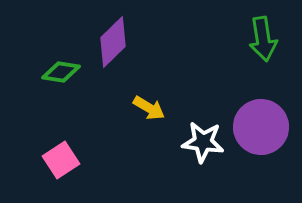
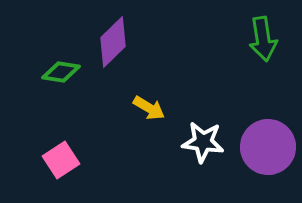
purple circle: moved 7 px right, 20 px down
